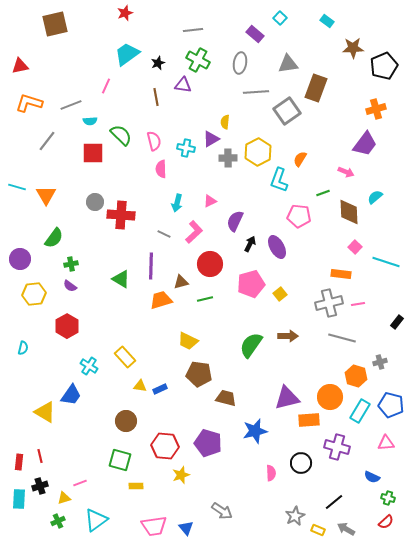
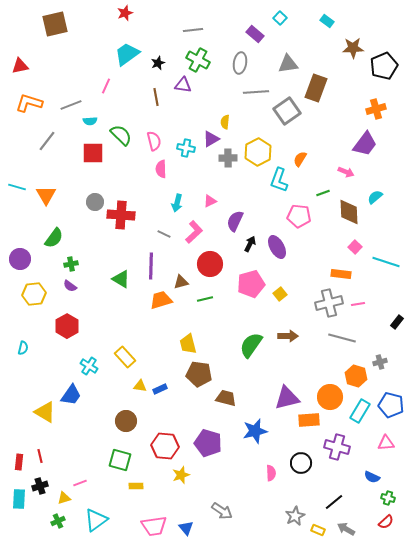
yellow trapezoid at (188, 341): moved 3 px down; rotated 50 degrees clockwise
